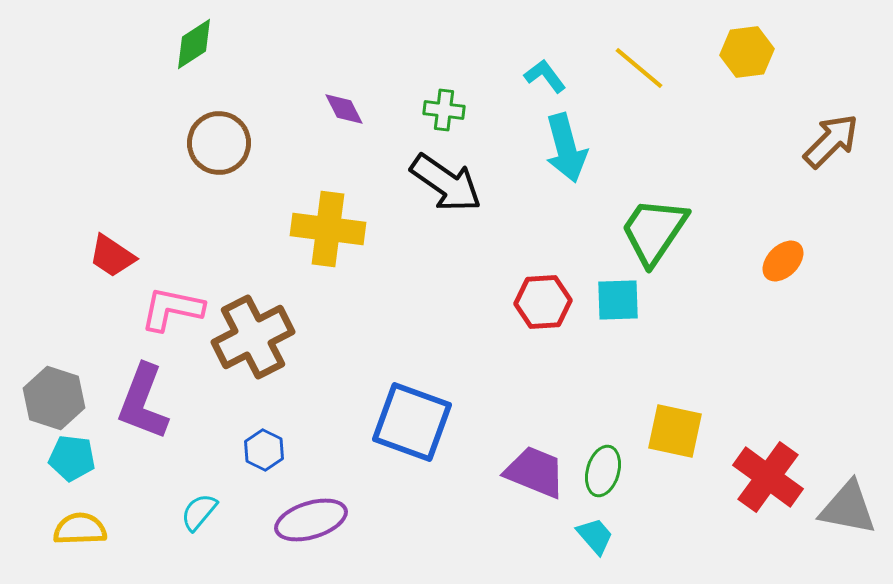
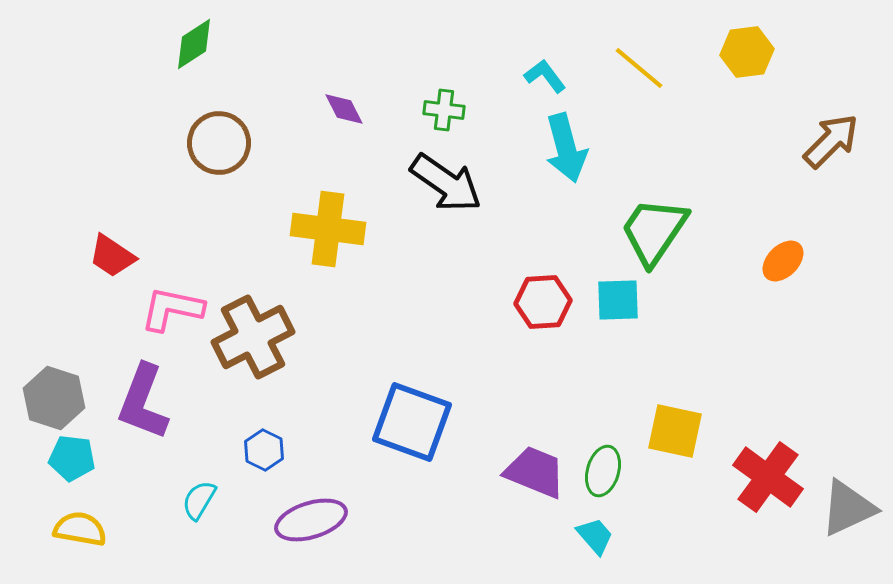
gray triangle: rotated 36 degrees counterclockwise
cyan semicircle: moved 12 px up; rotated 9 degrees counterclockwise
yellow semicircle: rotated 12 degrees clockwise
